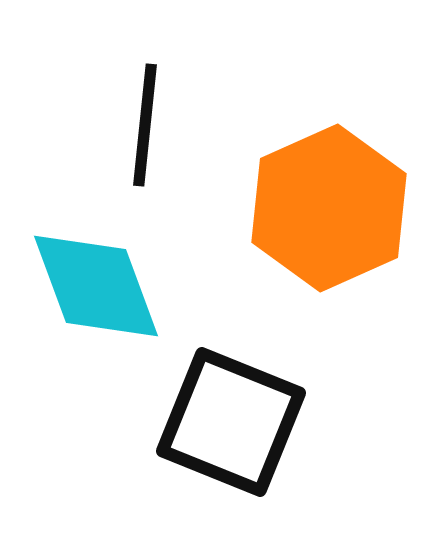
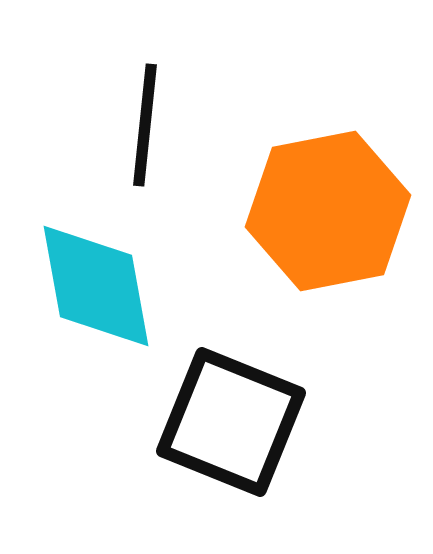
orange hexagon: moved 1 px left, 3 px down; rotated 13 degrees clockwise
cyan diamond: rotated 10 degrees clockwise
